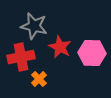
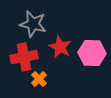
gray star: moved 1 px left, 2 px up
red cross: moved 3 px right
